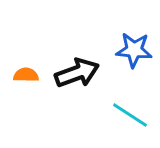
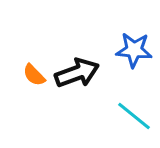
orange semicircle: moved 8 px right; rotated 135 degrees counterclockwise
cyan line: moved 4 px right, 1 px down; rotated 6 degrees clockwise
